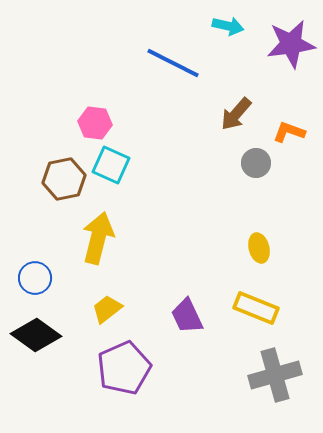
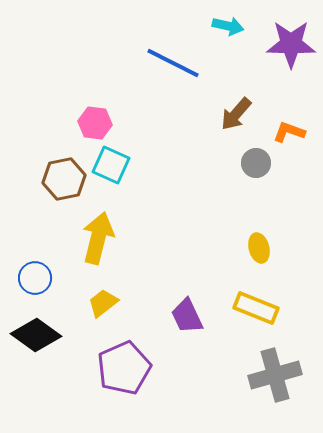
purple star: rotated 9 degrees clockwise
yellow trapezoid: moved 4 px left, 6 px up
